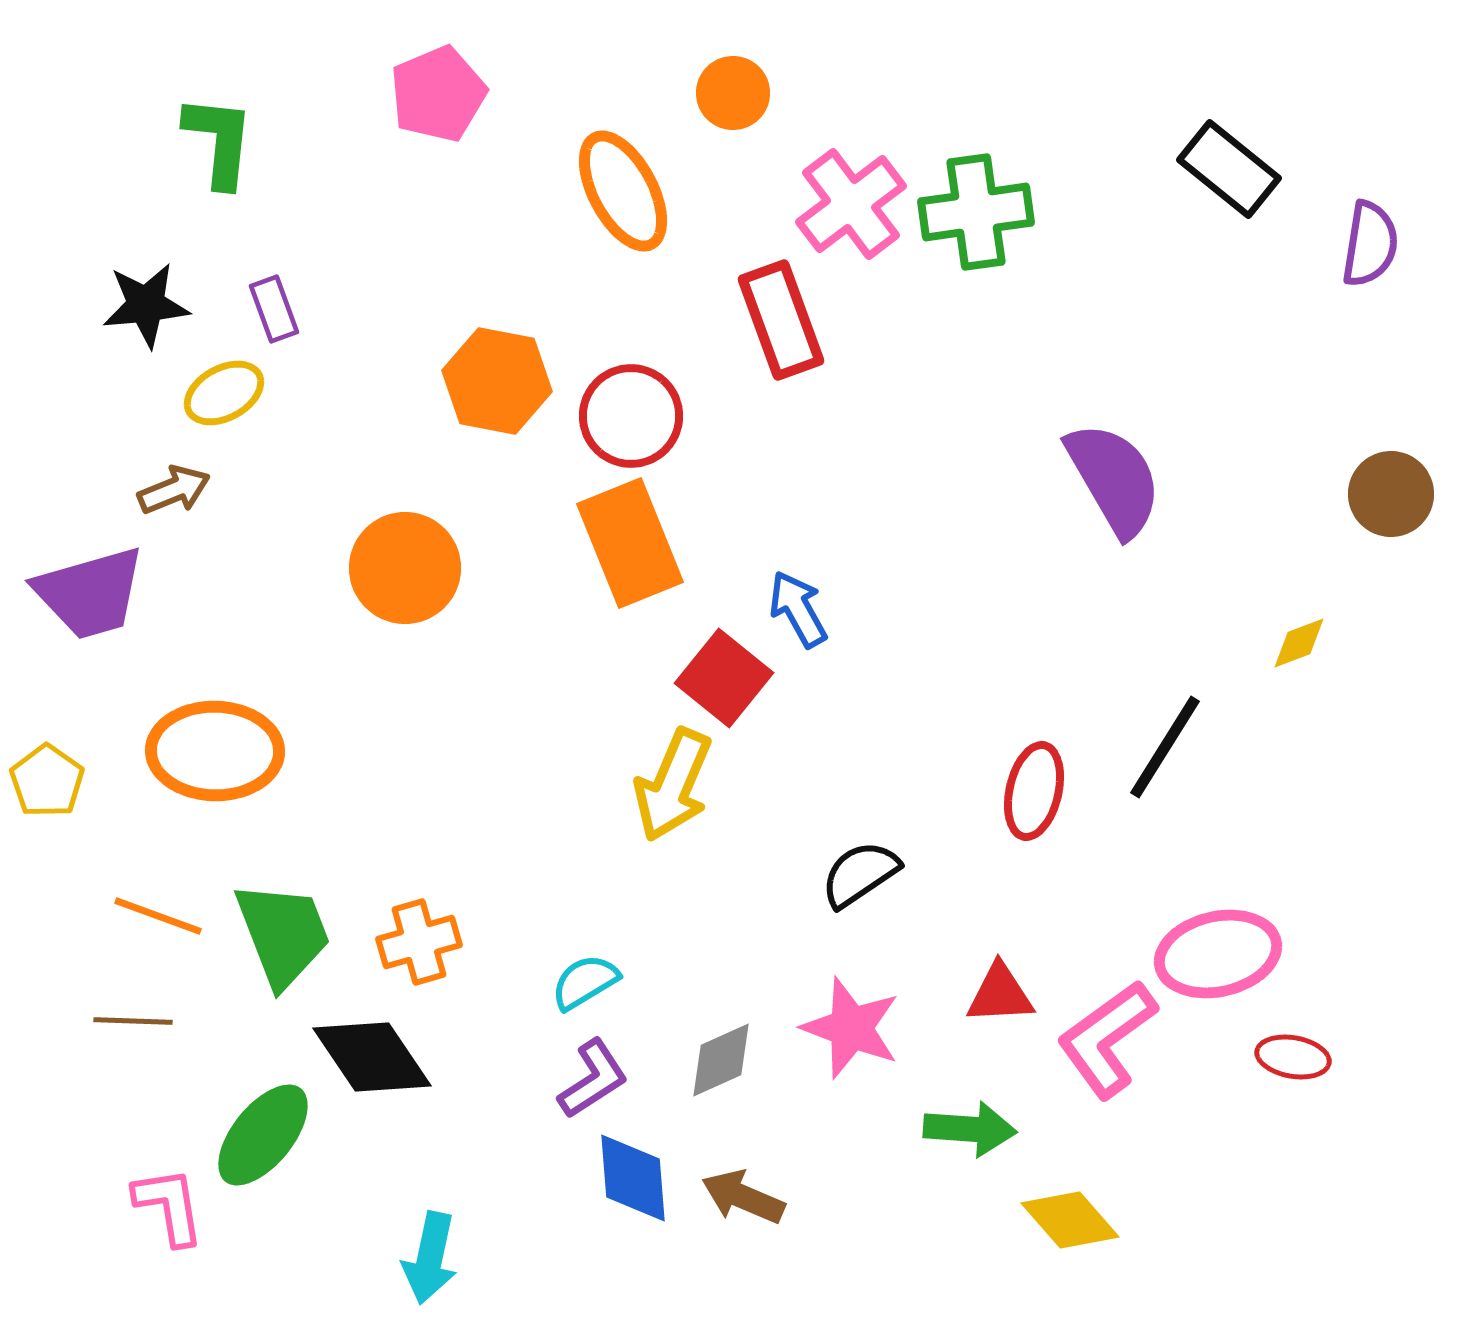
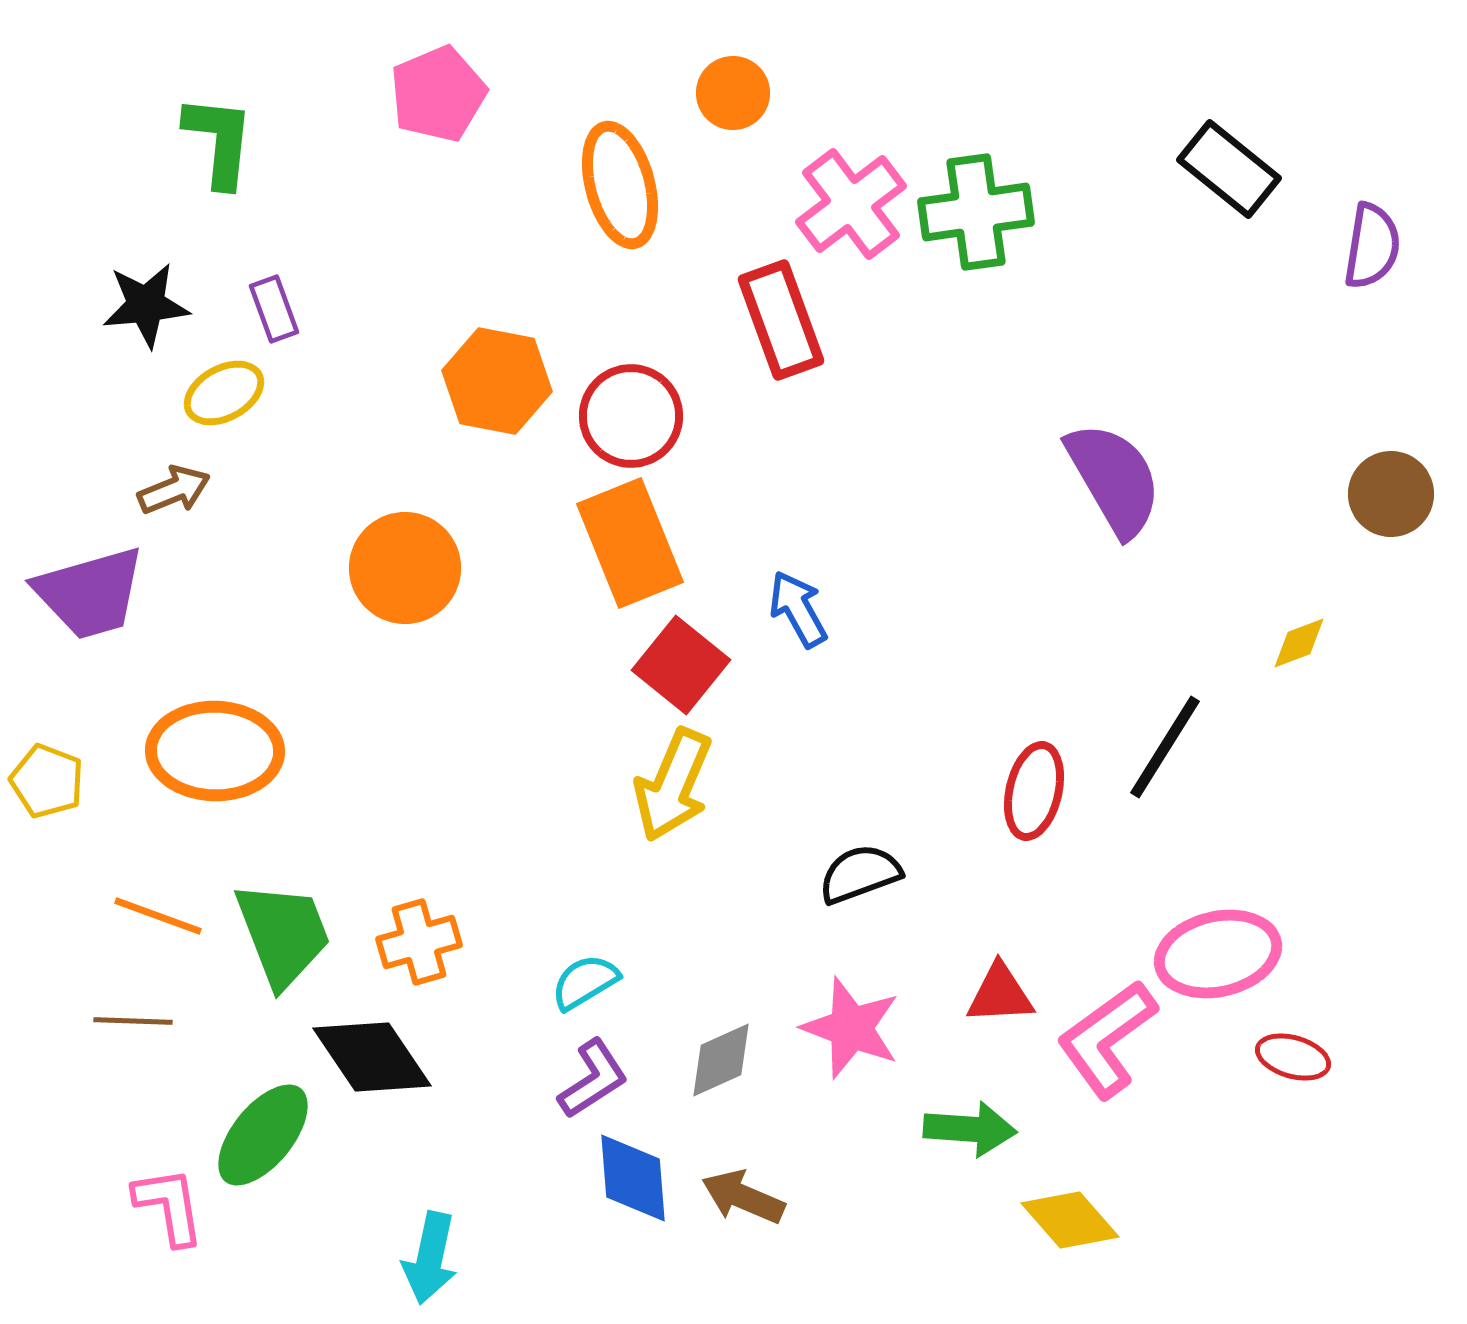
orange ellipse at (623, 191): moved 3 px left, 6 px up; rotated 13 degrees clockwise
purple semicircle at (1370, 244): moved 2 px right, 2 px down
red square at (724, 678): moved 43 px left, 13 px up
yellow pentagon at (47, 781): rotated 14 degrees counterclockwise
black semicircle at (860, 874): rotated 14 degrees clockwise
red ellipse at (1293, 1057): rotated 6 degrees clockwise
